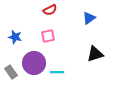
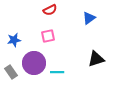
blue star: moved 1 px left, 3 px down; rotated 24 degrees counterclockwise
black triangle: moved 1 px right, 5 px down
